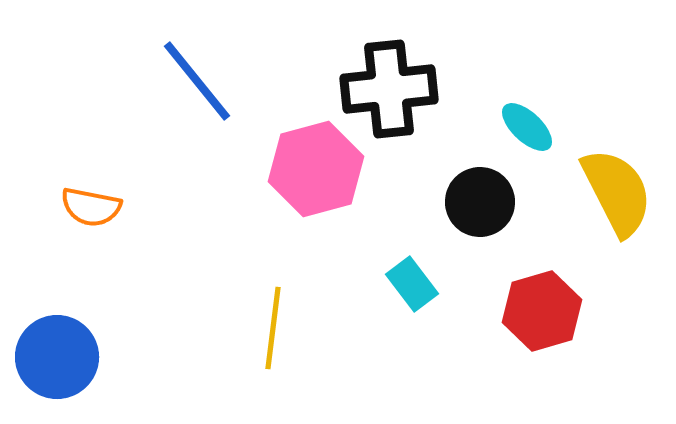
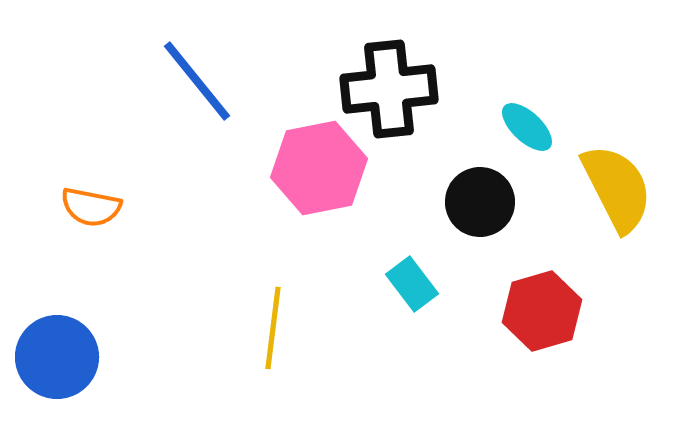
pink hexagon: moved 3 px right, 1 px up; rotated 4 degrees clockwise
yellow semicircle: moved 4 px up
